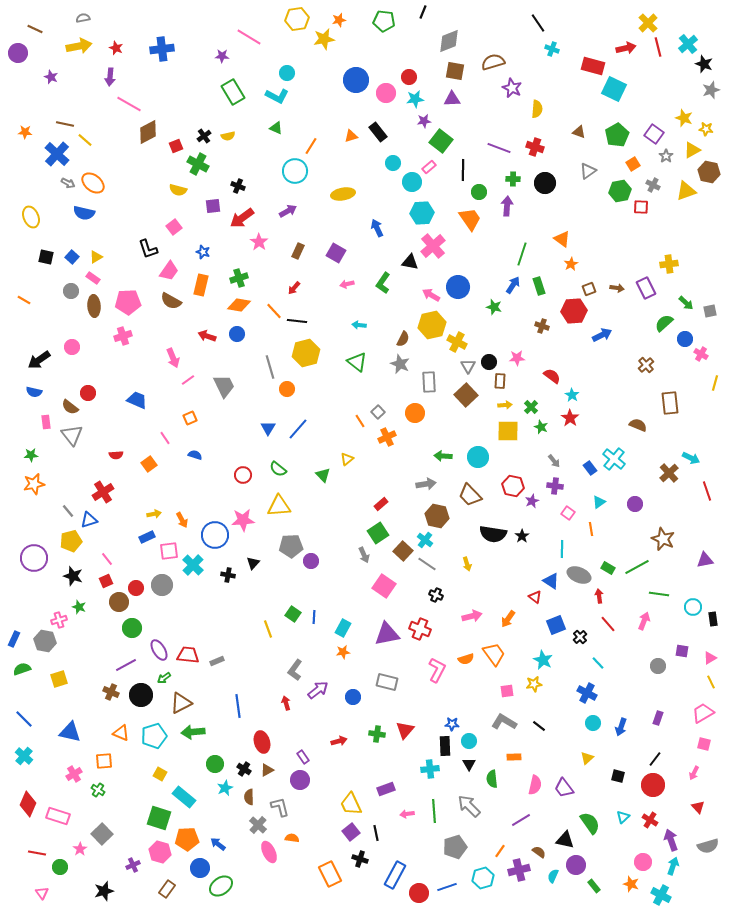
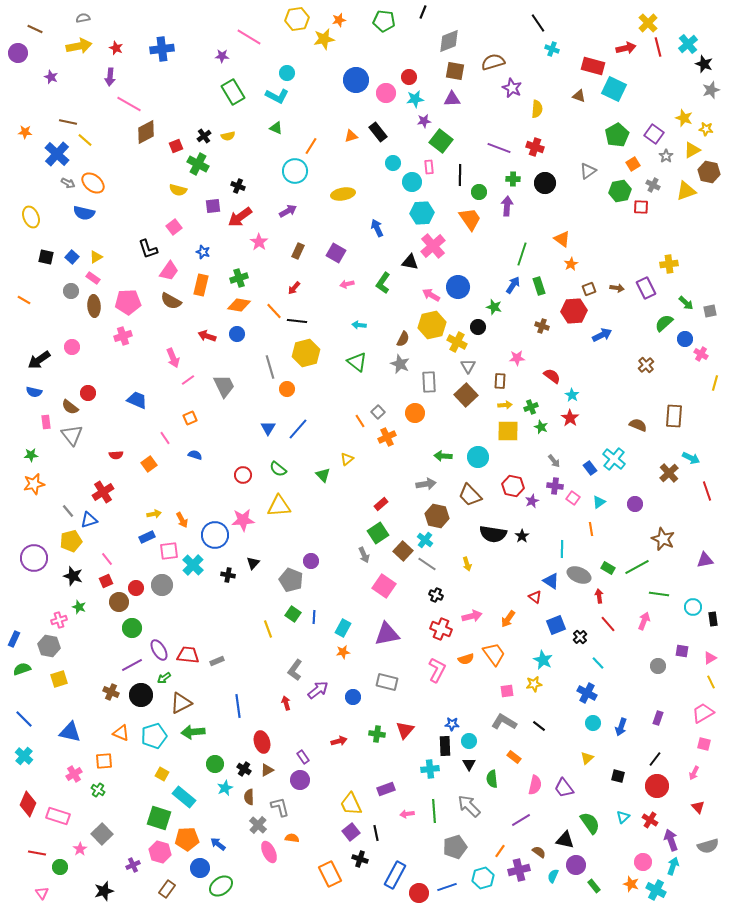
brown line at (65, 124): moved 3 px right, 2 px up
brown diamond at (148, 132): moved 2 px left
brown triangle at (579, 132): moved 36 px up
pink rectangle at (429, 167): rotated 56 degrees counterclockwise
black line at (463, 170): moved 3 px left, 5 px down
red arrow at (242, 218): moved 2 px left, 1 px up
black circle at (489, 362): moved 11 px left, 35 px up
brown rectangle at (670, 403): moved 4 px right, 13 px down; rotated 10 degrees clockwise
green cross at (531, 407): rotated 24 degrees clockwise
pink square at (568, 513): moved 5 px right, 15 px up
gray pentagon at (291, 546): moved 34 px down; rotated 25 degrees clockwise
red cross at (420, 629): moved 21 px right
gray hexagon at (45, 641): moved 4 px right, 5 px down
purple line at (126, 665): moved 6 px right
orange rectangle at (514, 757): rotated 40 degrees clockwise
yellow square at (160, 774): moved 2 px right
red circle at (653, 785): moved 4 px right, 1 px down
cyan cross at (661, 895): moved 5 px left, 5 px up
